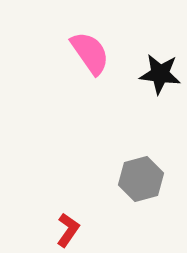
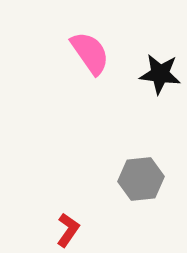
gray hexagon: rotated 9 degrees clockwise
